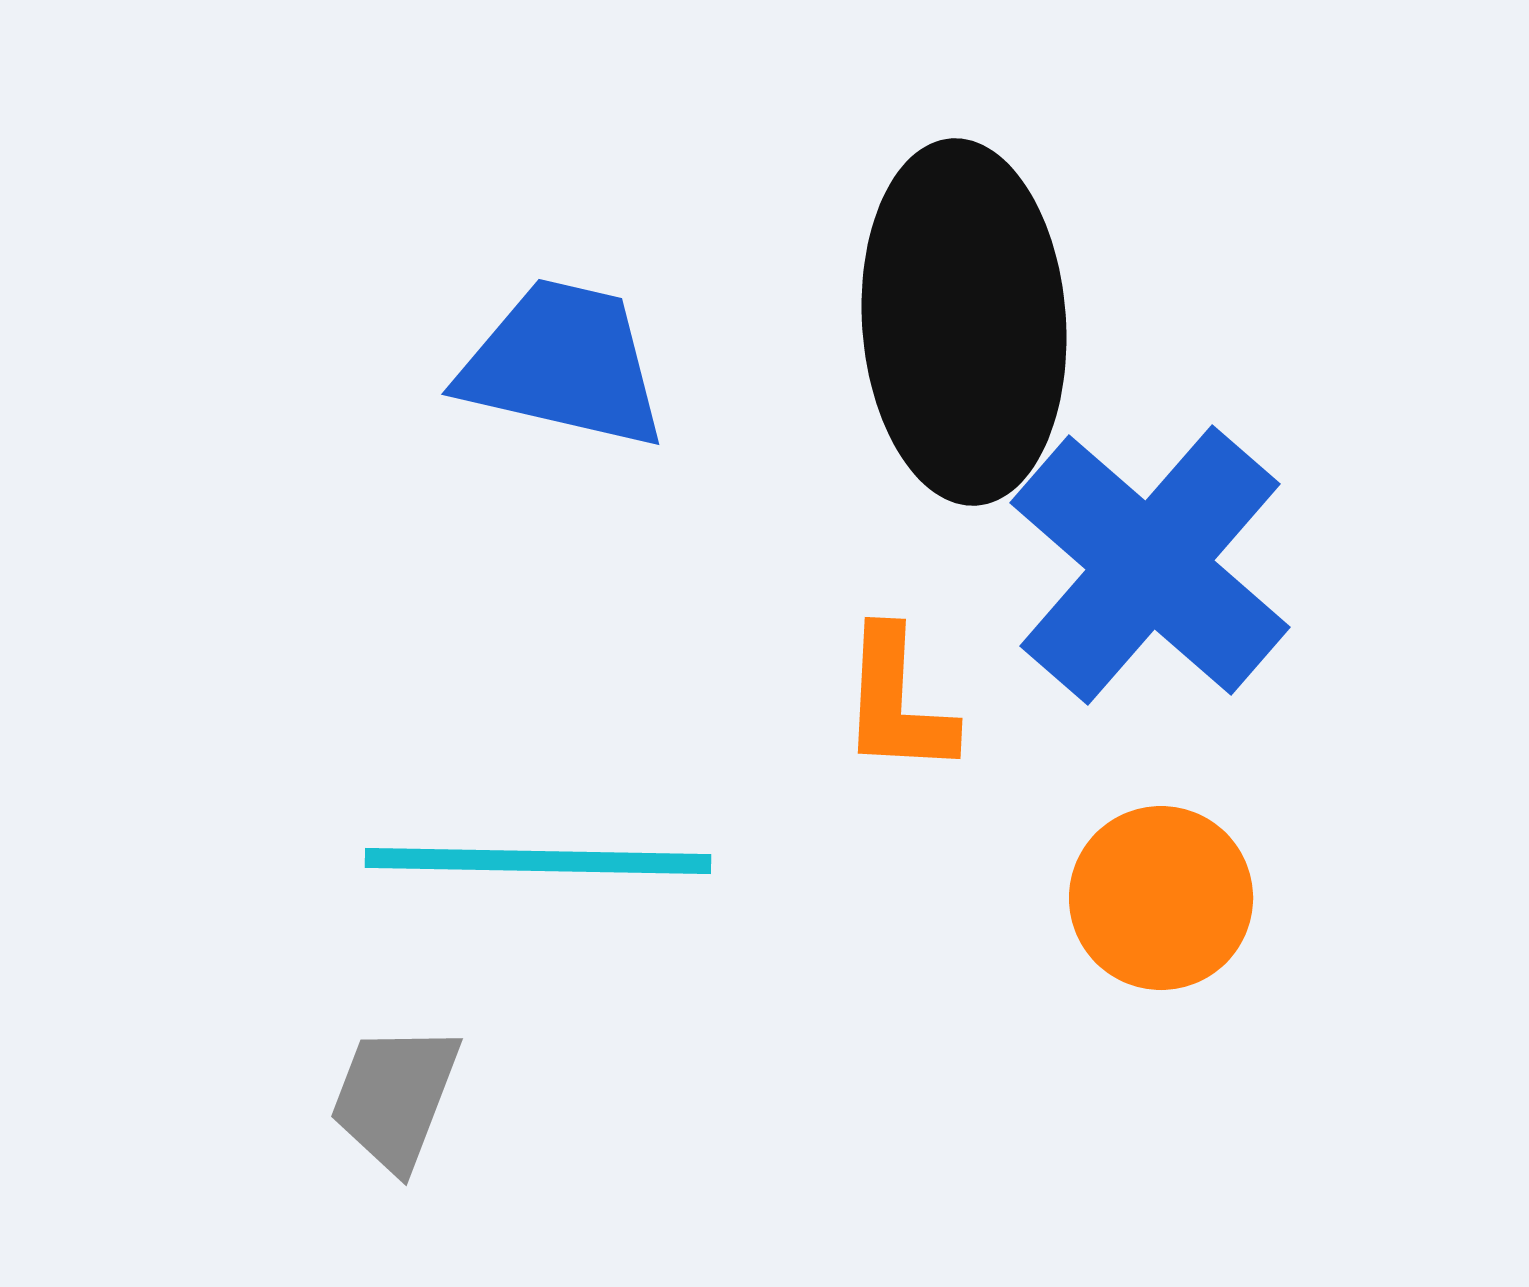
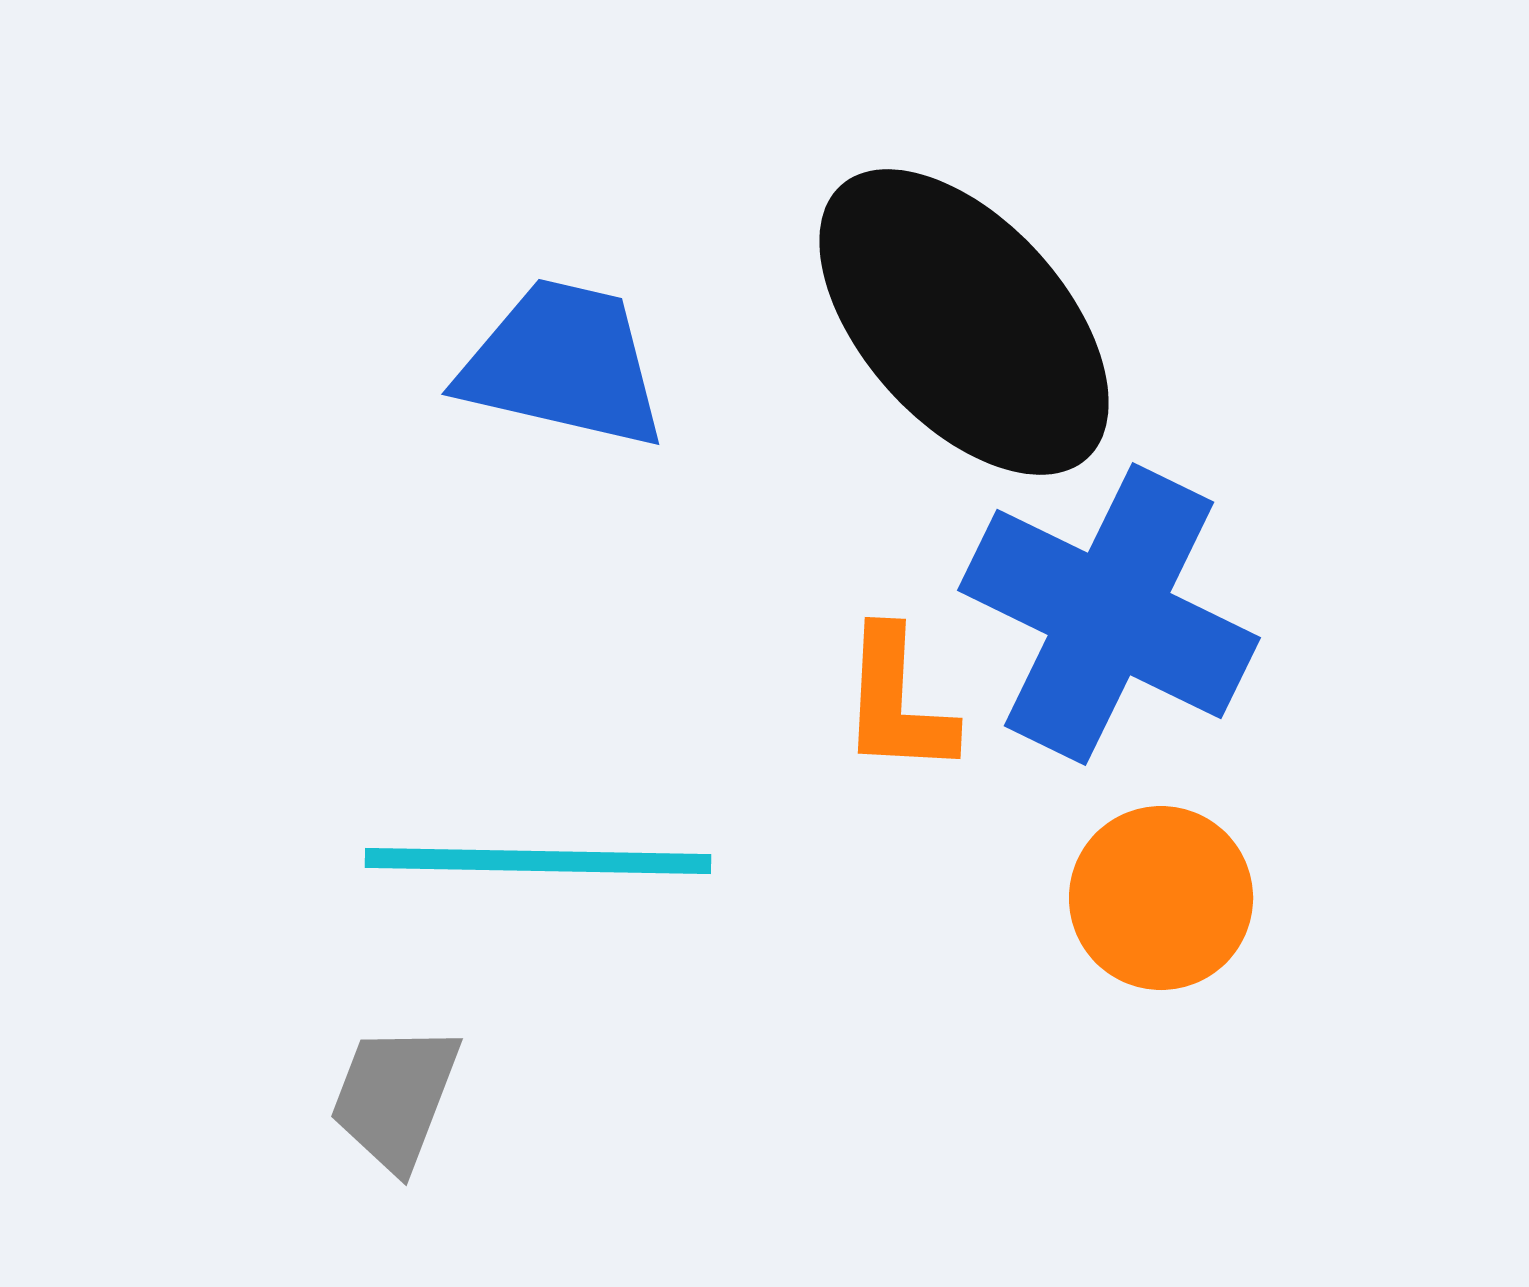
black ellipse: rotated 38 degrees counterclockwise
blue cross: moved 41 px left, 49 px down; rotated 15 degrees counterclockwise
